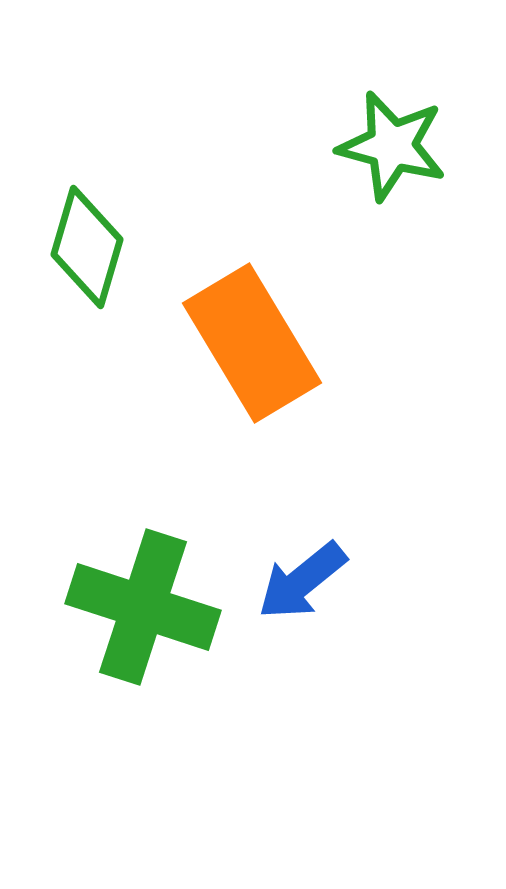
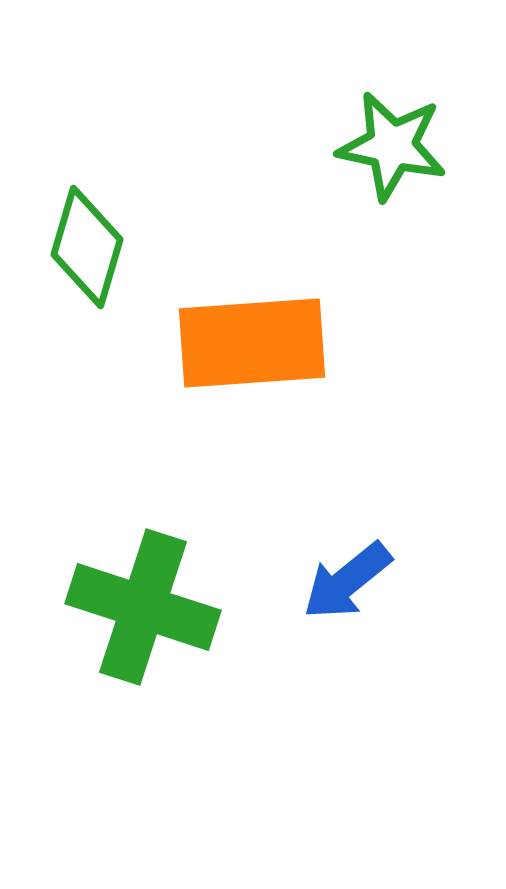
green star: rotated 3 degrees counterclockwise
orange rectangle: rotated 63 degrees counterclockwise
blue arrow: moved 45 px right
